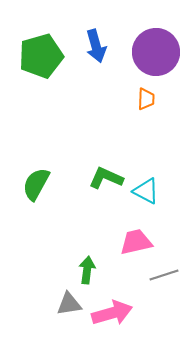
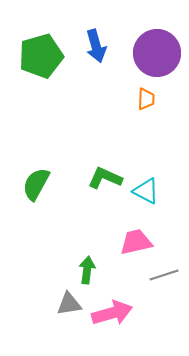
purple circle: moved 1 px right, 1 px down
green L-shape: moved 1 px left
